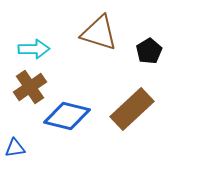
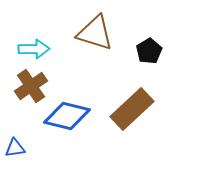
brown triangle: moved 4 px left
brown cross: moved 1 px right, 1 px up
